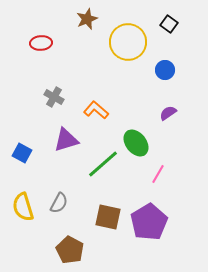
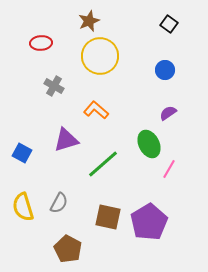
brown star: moved 2 px right, 2 px down
yellow circle: moved 28 px left, 14 px down
gray cross: moved 11 px up
green ellipse: moved 13 px right, 1 px down; rotated 12 degrees clockwise
pink line: moved 11 px right, 5 px up
brown pentagon: moved 2 px left, 1 px up
